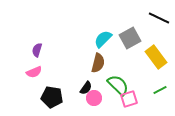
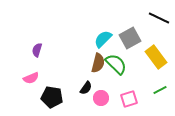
pink semicircle: moved 3 px left, 6 px down
green semicircle: moved 2 px left, 21 px up
pink circle: moved 7 px right
